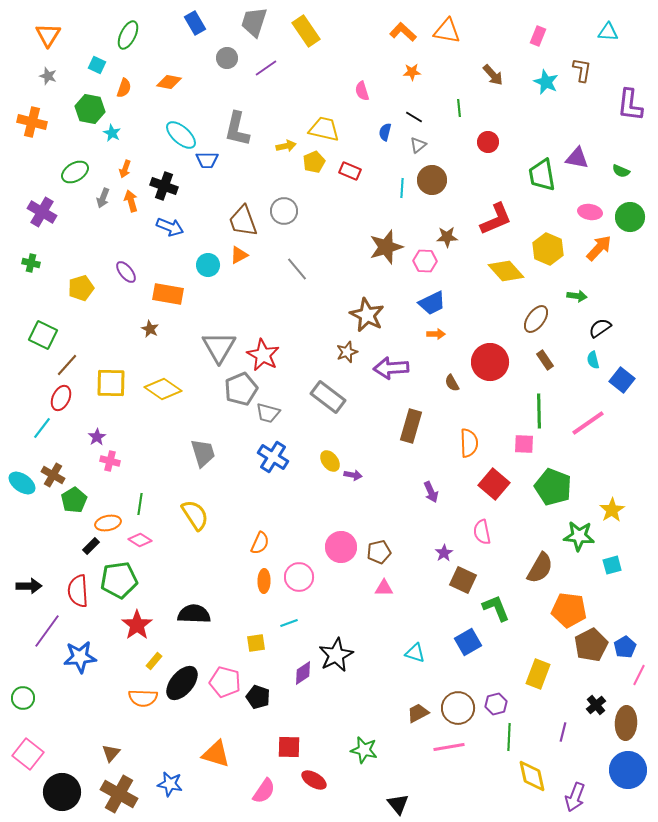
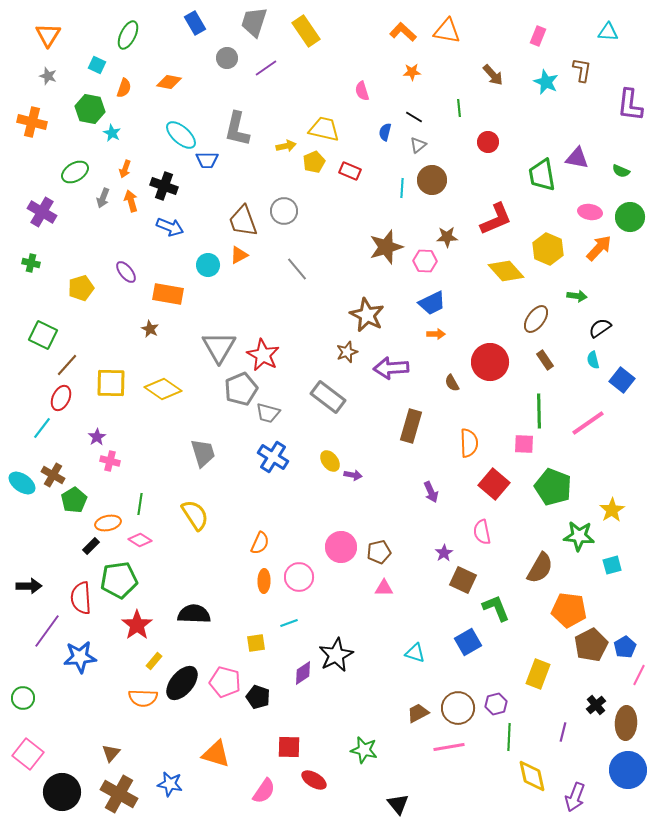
red semicircle at (78, 591): moved 3 px right, 7 px down
